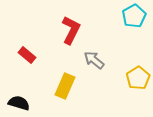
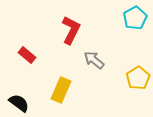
cyan pentagon: moved 1 px right, 2 px down
yellow rectangle: moved 4 px left, 4 px down
black semicircle: rotated 20 degrees clockwise
